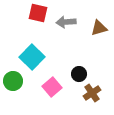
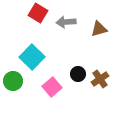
red square: rotated 18 degrees clockwise
brown triangle: moved 1 px down
black circle: moved 1 px left
brown cross: moved 8 px right, 14 px up
